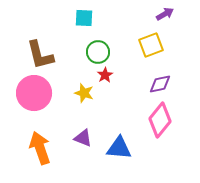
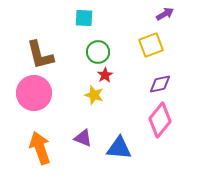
yellow star: moved 10 px right, 2 px down
